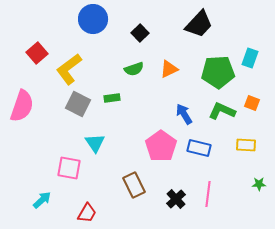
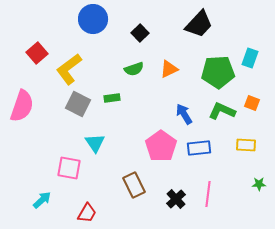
blue rectangle: rotated 20 degrees counterclockwise
